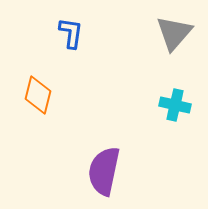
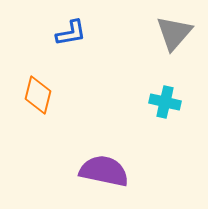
blue L-shape: rotated 72 degrees clockwise
cyan cross: moved 10 px left, 3 px up
purple semicircle: rotated 90 degrees clockwise
